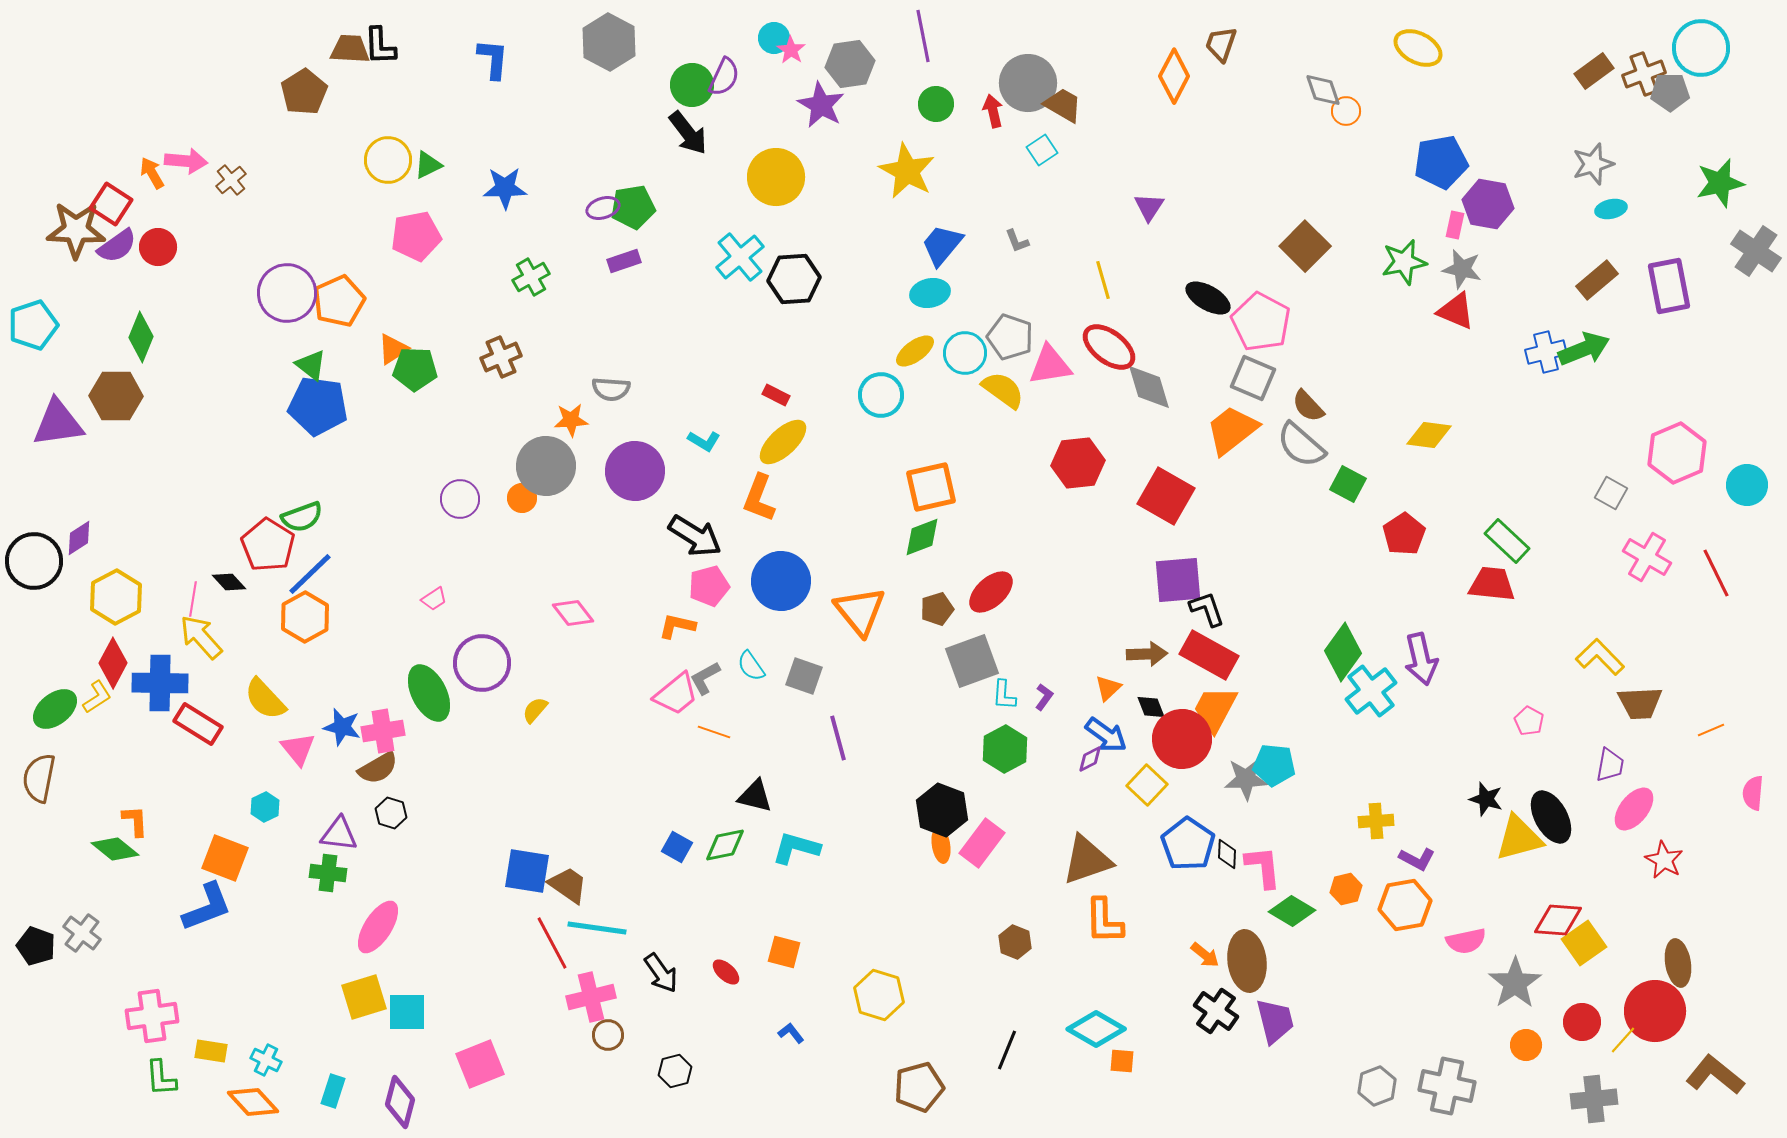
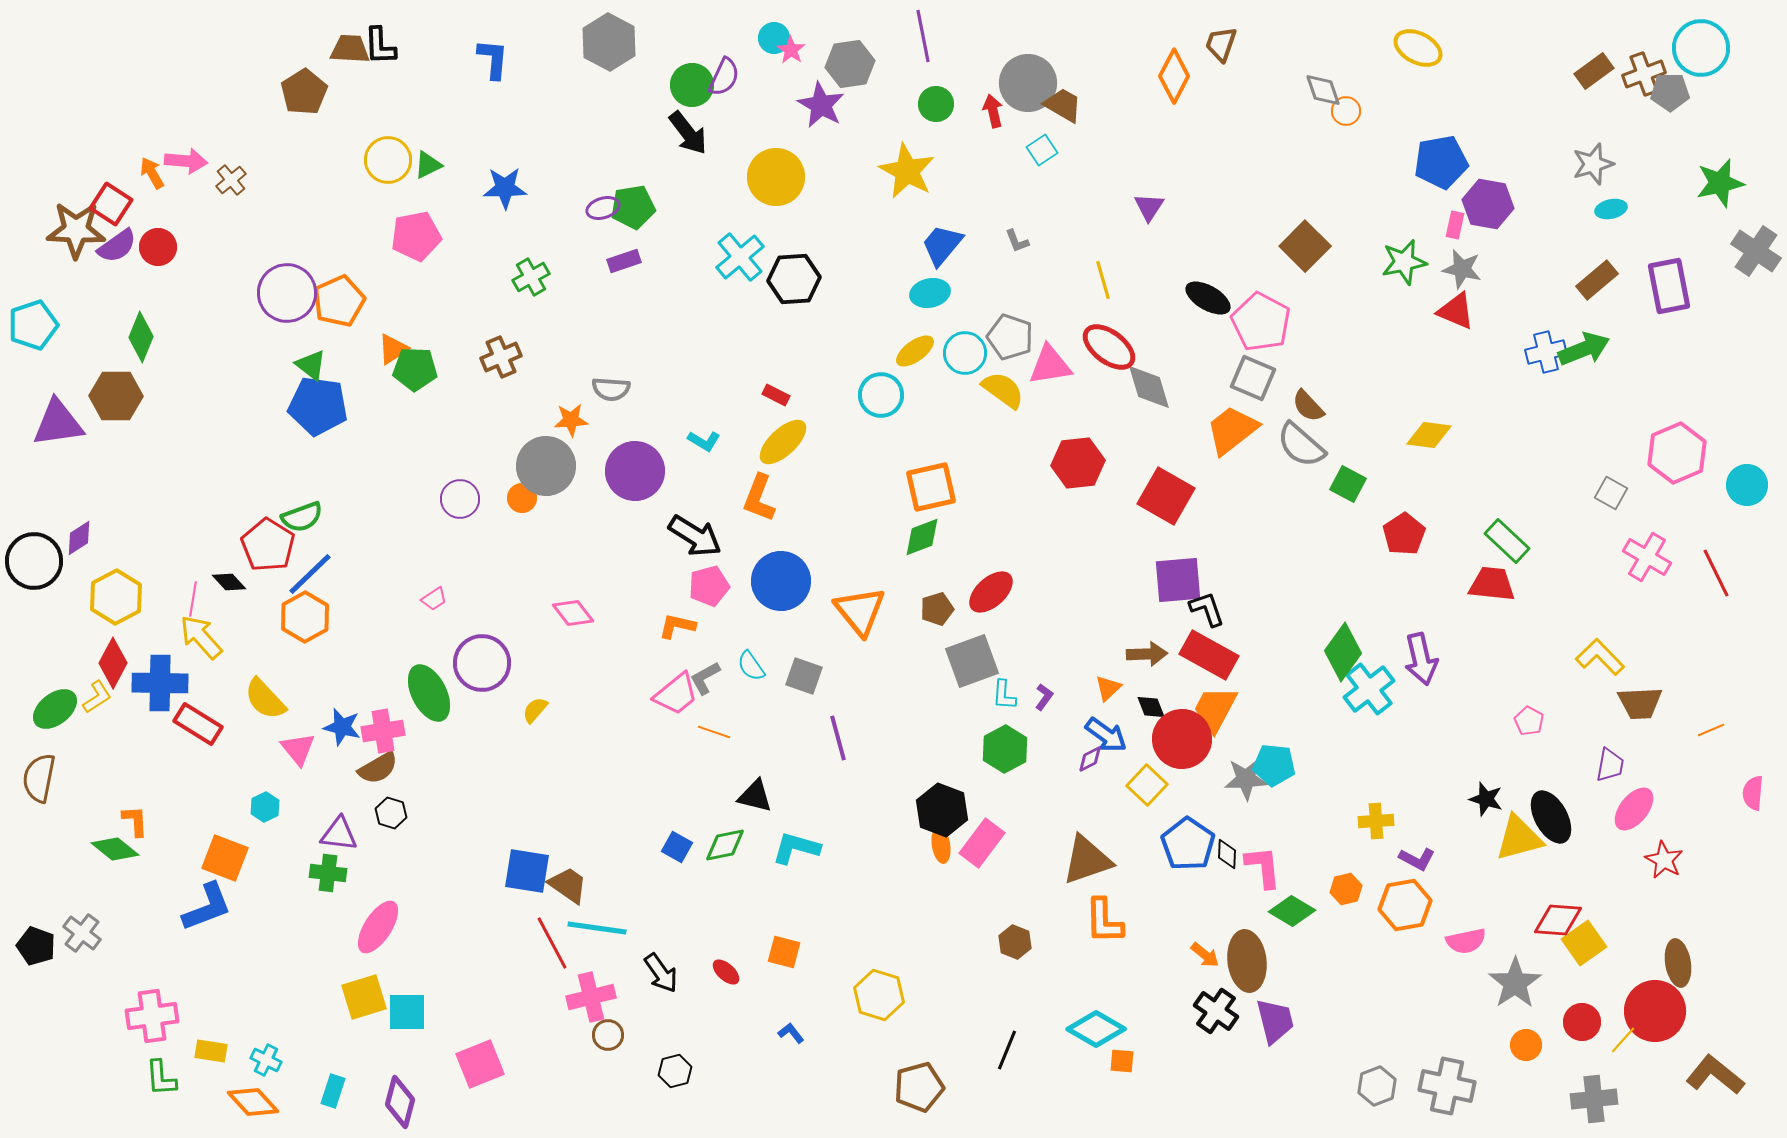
cyan cross at (1371, 691): moved 2 px left, 2 px up
